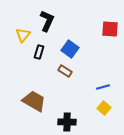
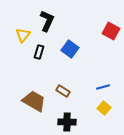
red square: moved 1 px right, 2 px down; rotated 24 degrees clockwise
brown rectangle: moved 2 px left, 20 px down
